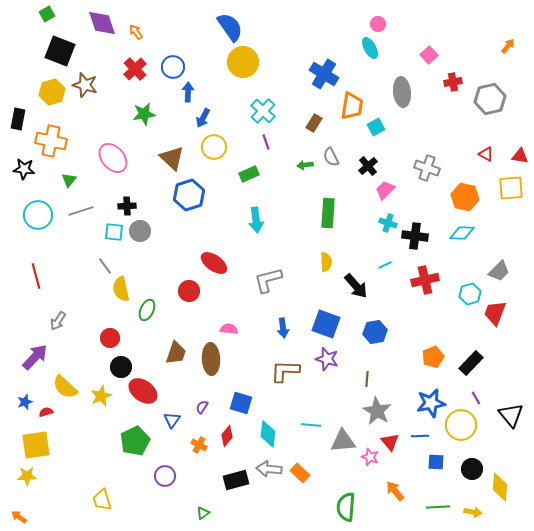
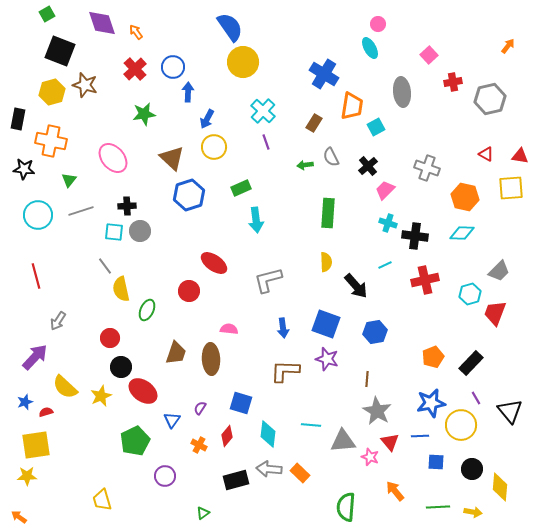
blue arrow at (203, 118): moved 4 px right, 1 px down
green rectangle at (249, 174): moved 8 px left, 14 px down
purple semicircle at (202, 407): moved 2 px left, 1 px down
black triangle at (511, 415): moved 1 px left, 4 px up
